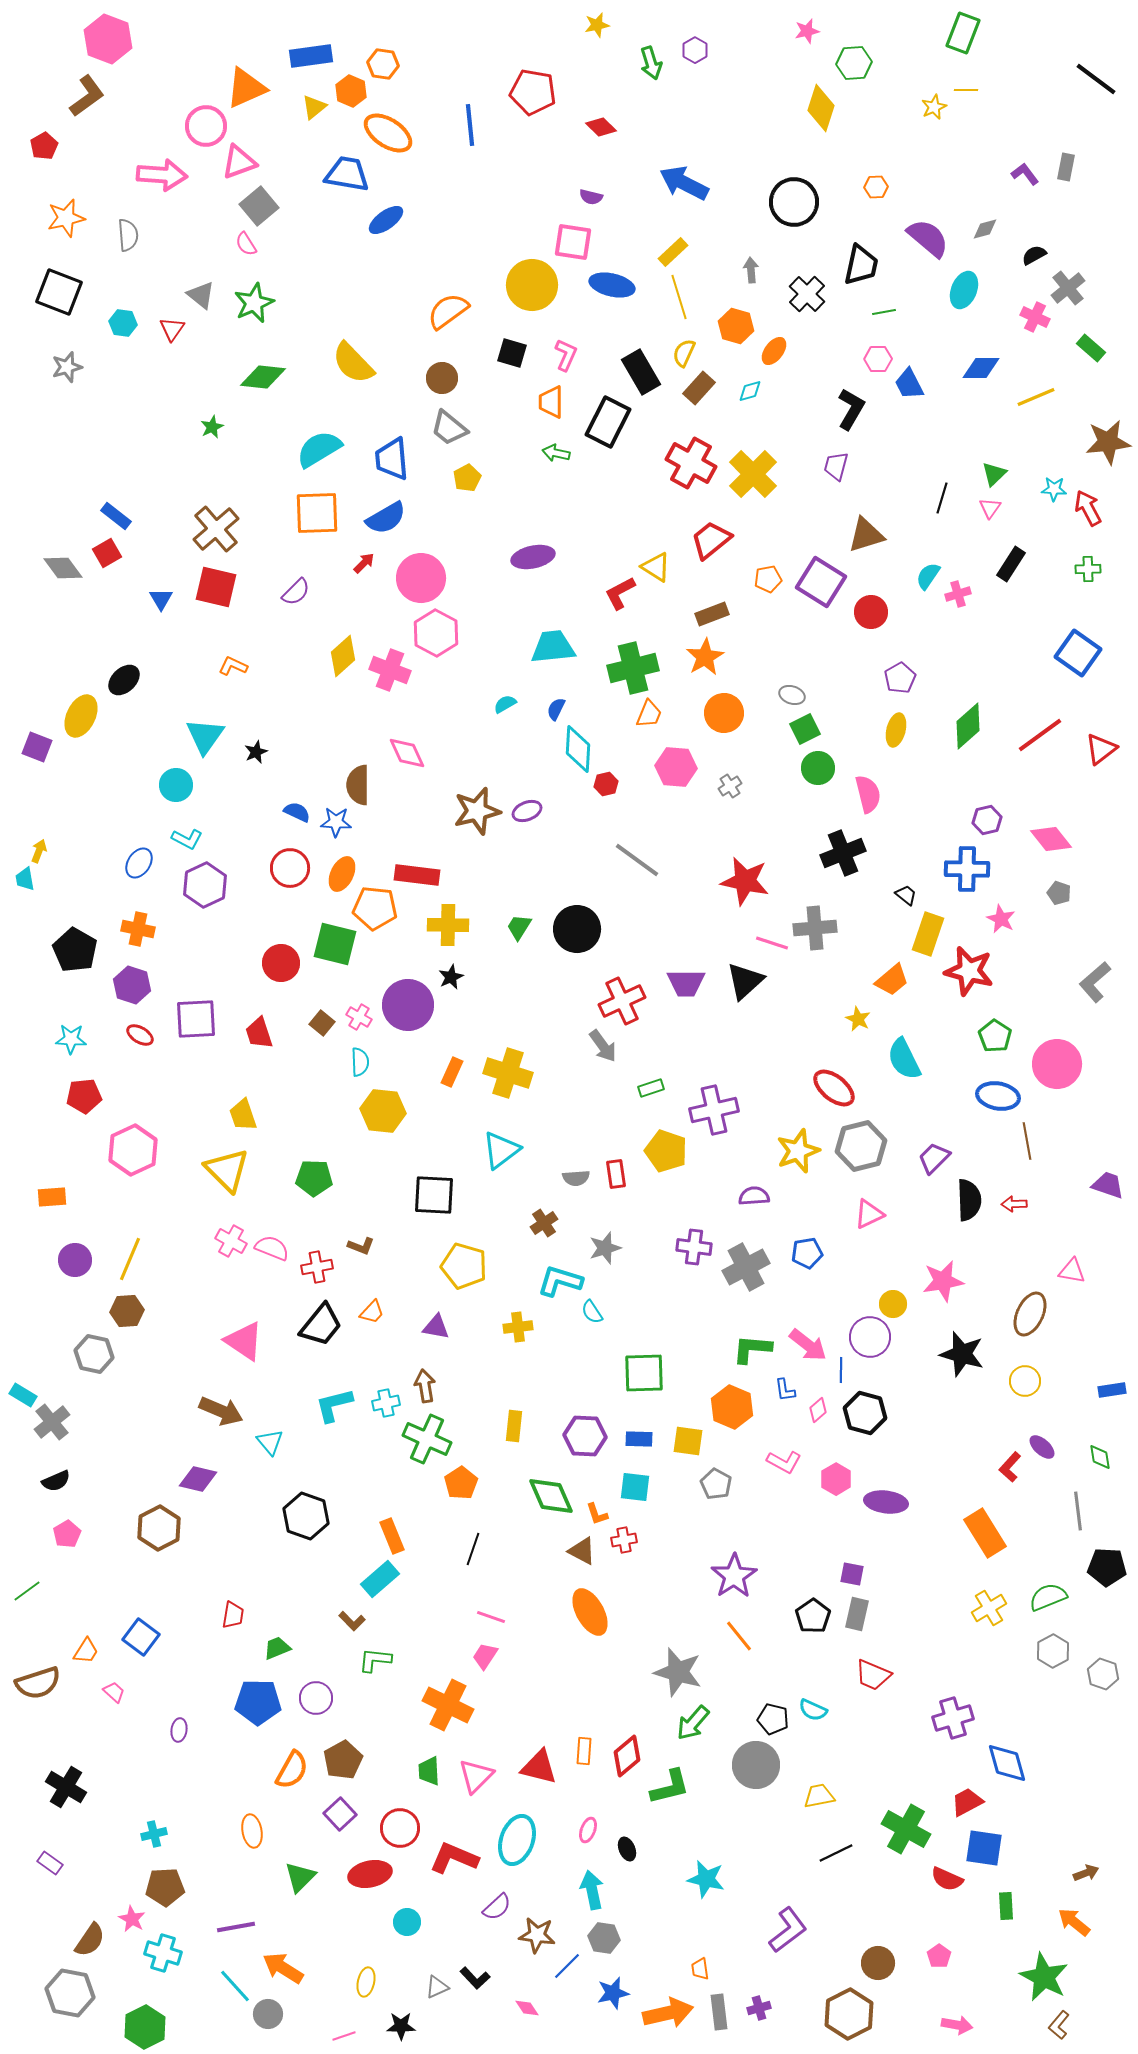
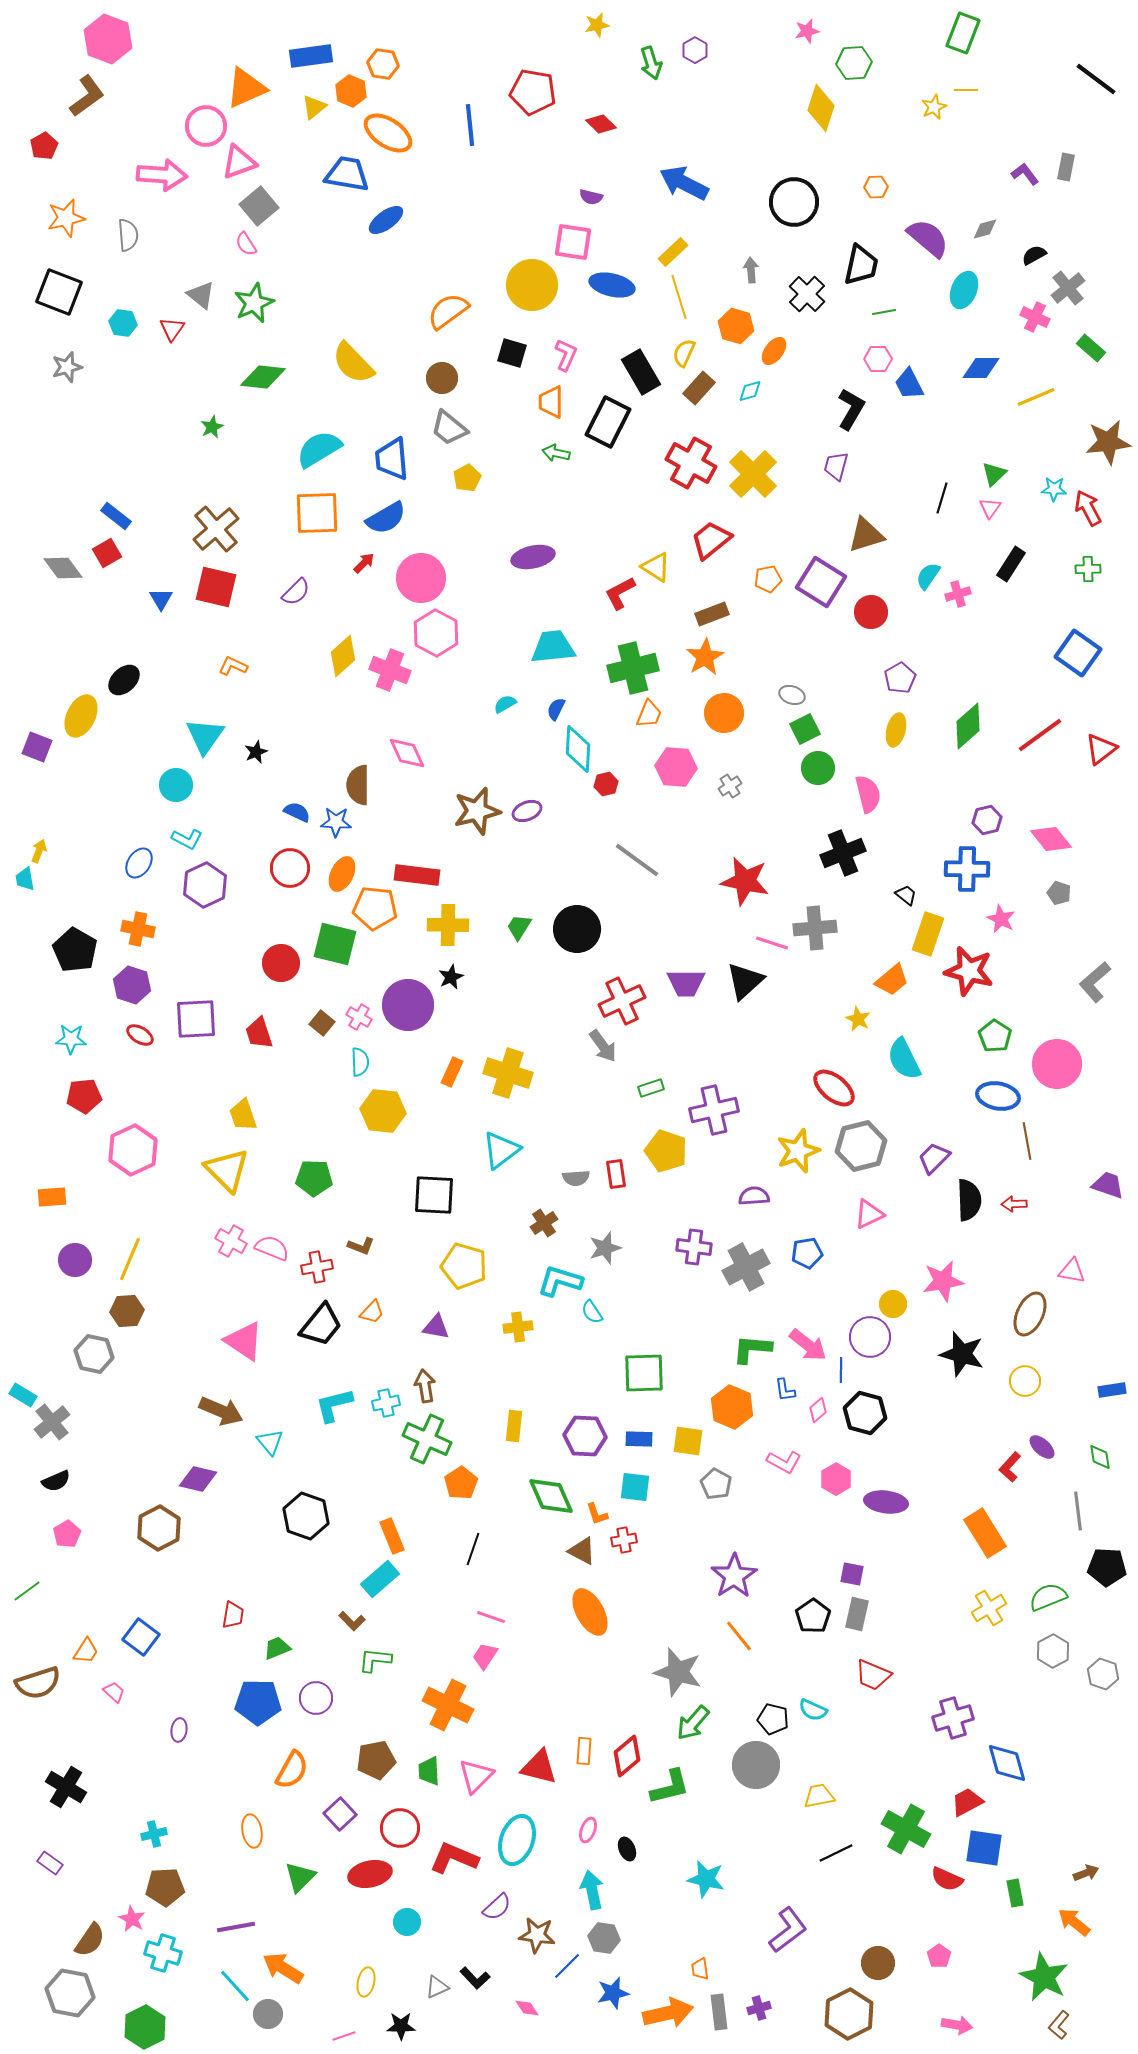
red diamond at (601, 127): moved 3 px up
brown pentagon at (343, 1760): moved 33 px right; rotated 18 degrees clockwise
green rectangle at (1006, 1906): moved 9 px right, 13 px up; rotated 8 degrees counterclockwise
